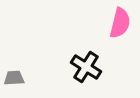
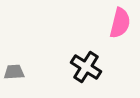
gray trapezoid: moved 6 px up
